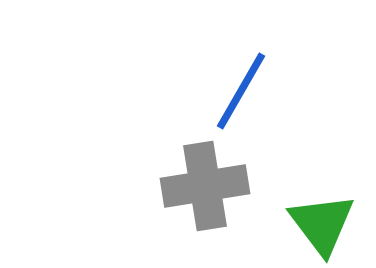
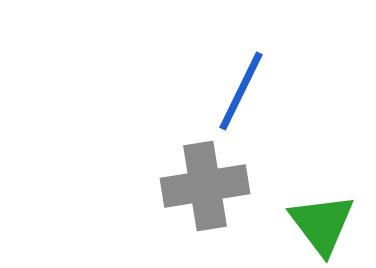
blue line: rotated 4 degrees counterclockwise
